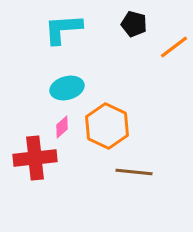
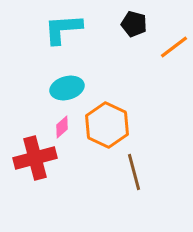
orange hexagon: moved 1 px up
red cross: rotated 9 degrees counterclockwise
brown line: rotated 69 degrees clockwise
